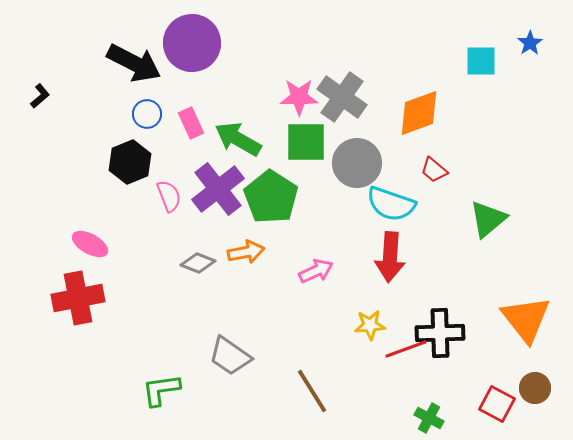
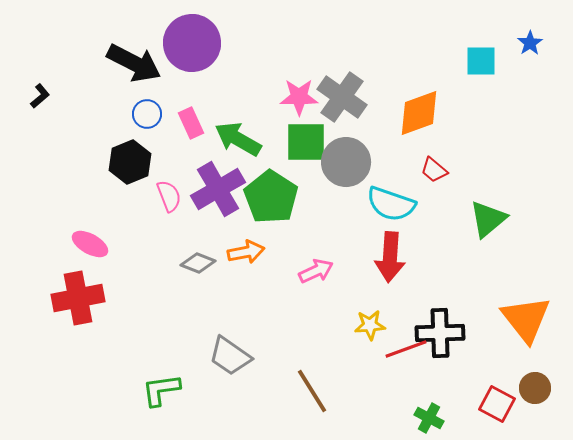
gray circle: moved 11 px left, 1 px up
purple cross: rotated 8 degrees clockwise
